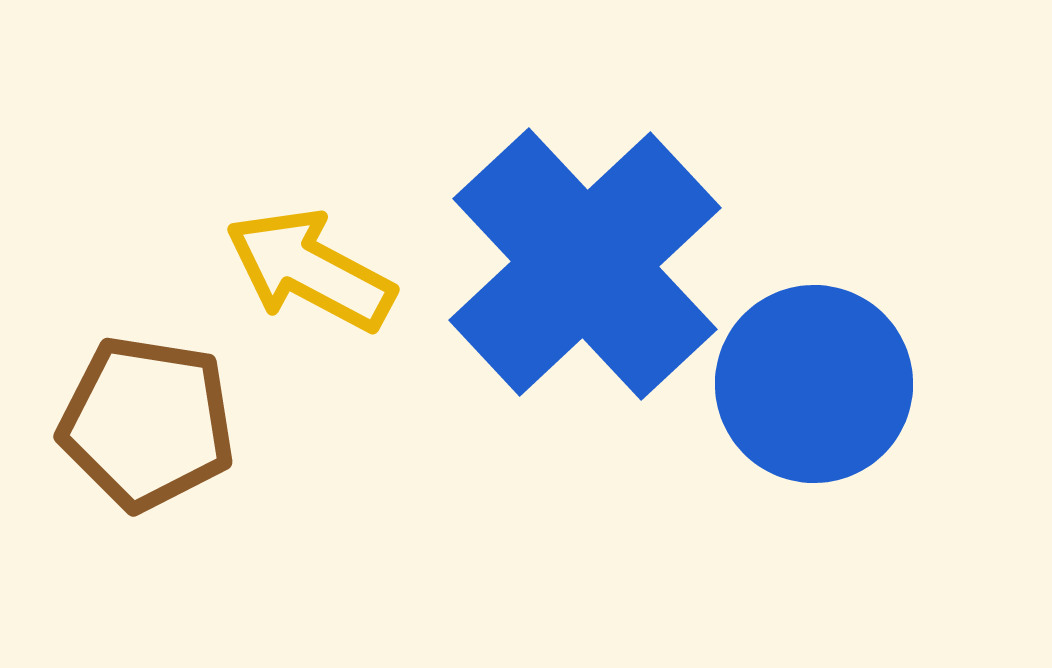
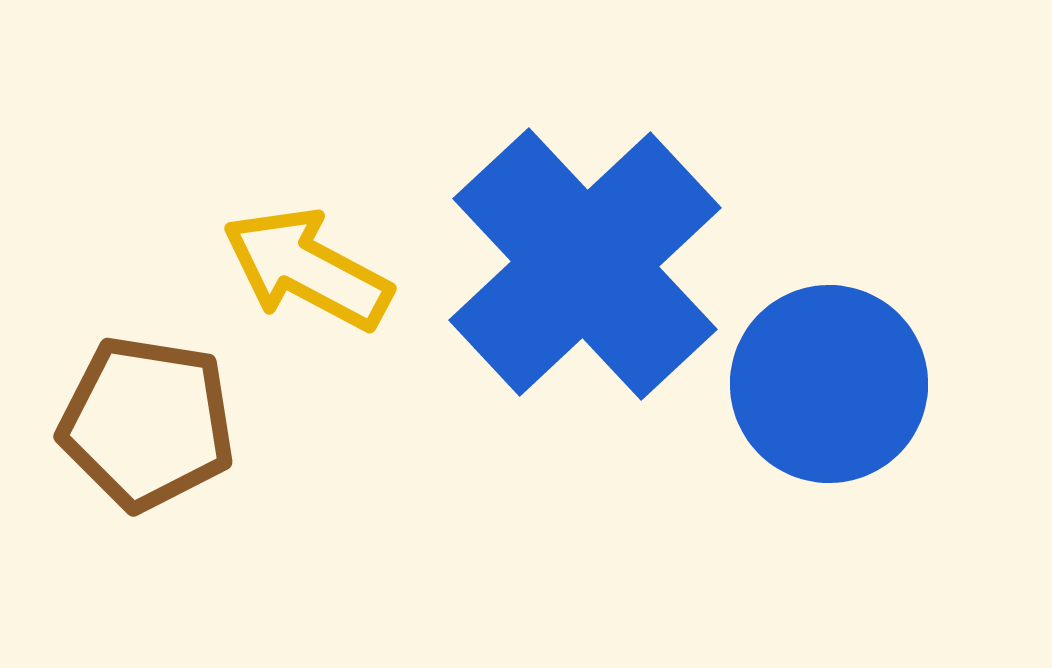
yellow arrow: moved 3 px left, 1 px up
blue circle: moved 15 px right
